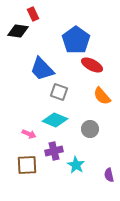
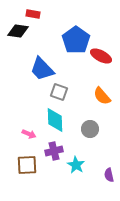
red rectangle: rotated 56 degrees counterclockwise
red ellipse: moved 9 px right, 9 px up
cyan diamond: rotated 65 degrees clockwise
